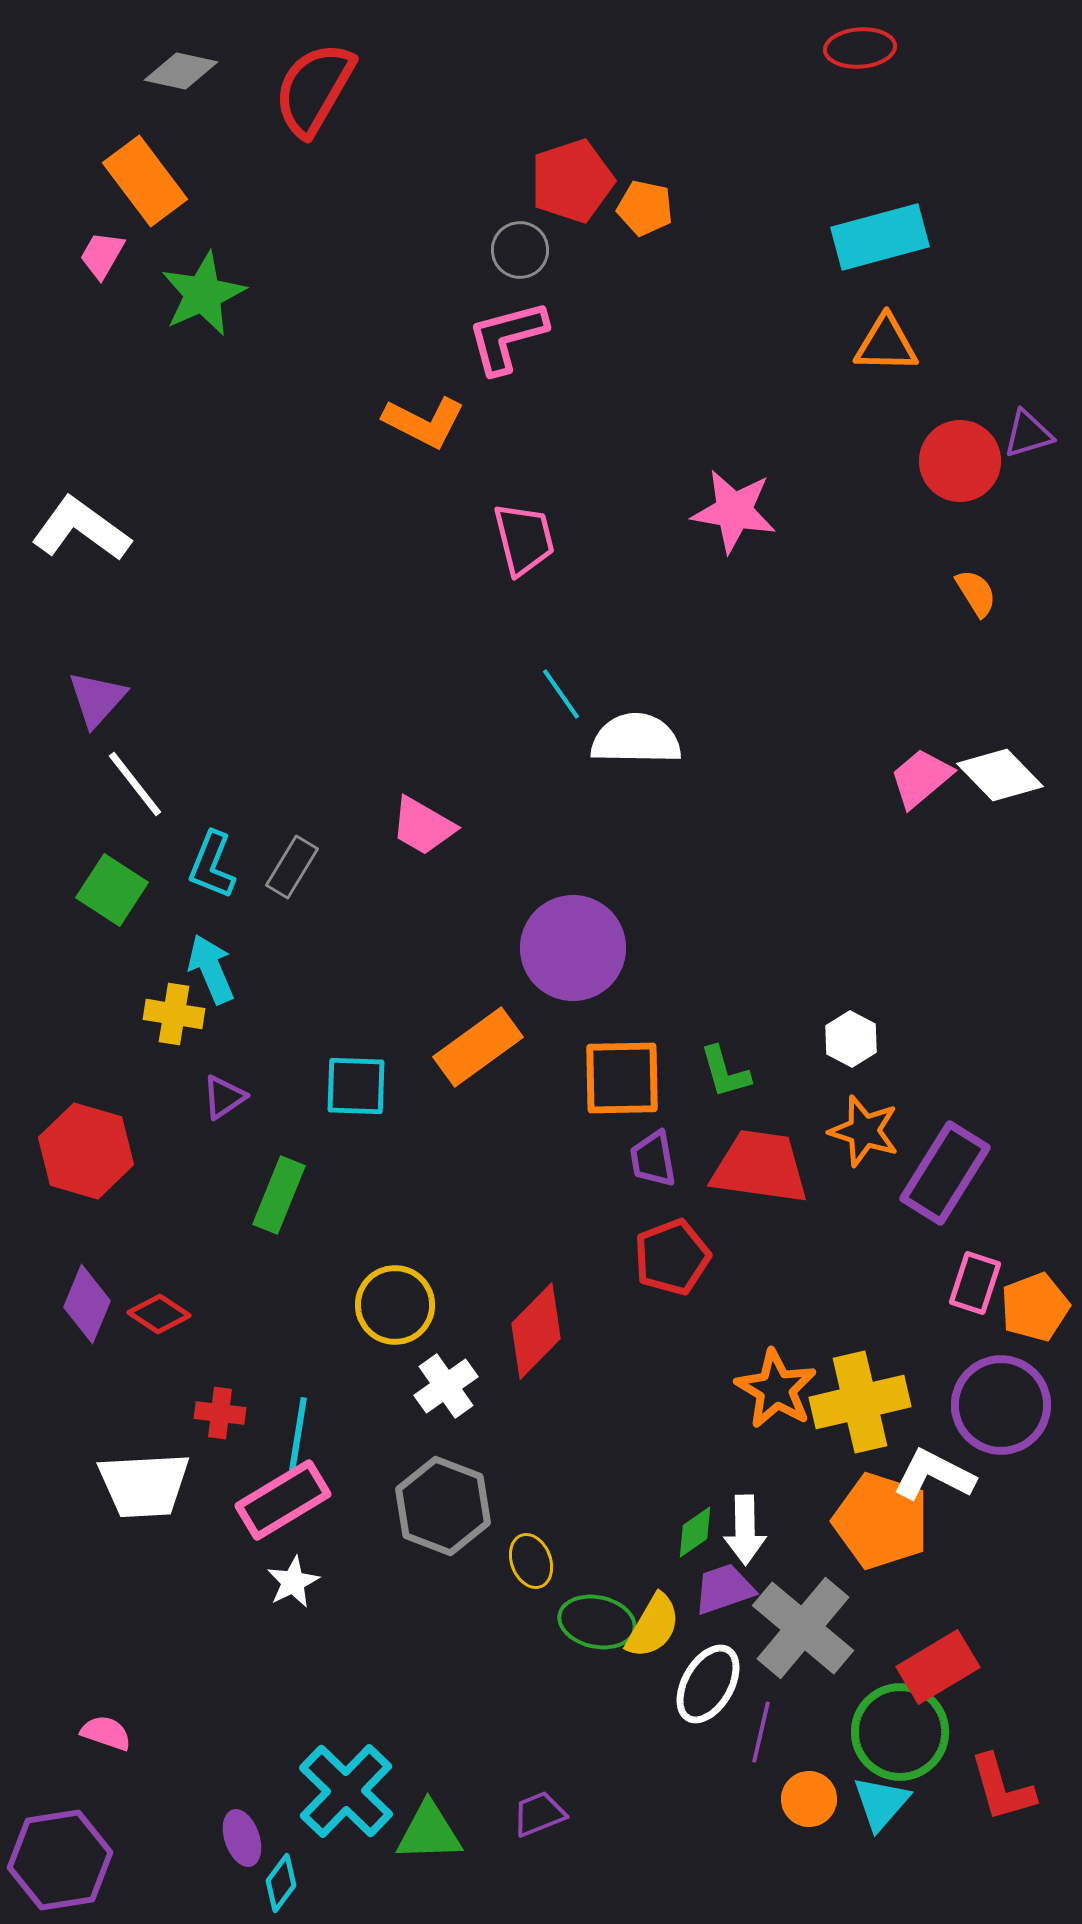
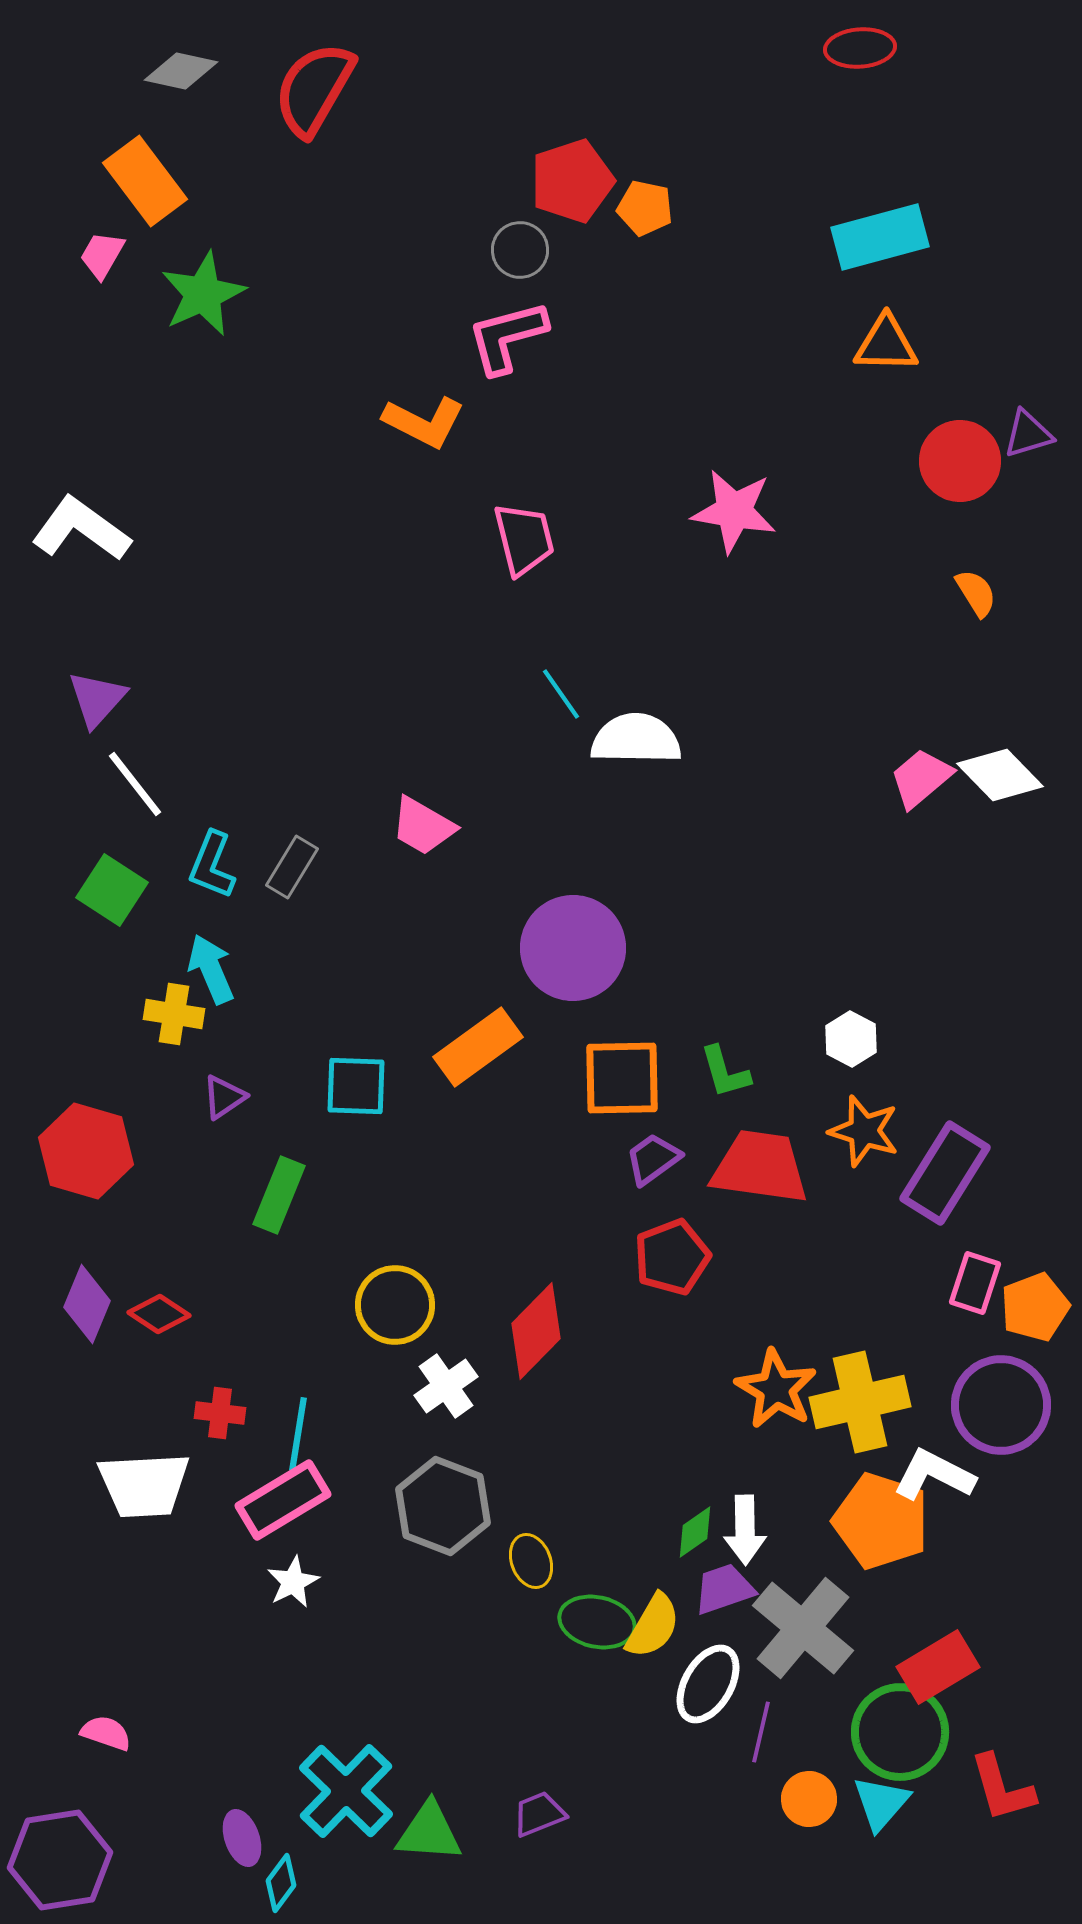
purple trapezoid at (653, 1159): rotated 64 degrees clockwise
green triangle at (429, 1832): rotated 6 degrees clockwise
